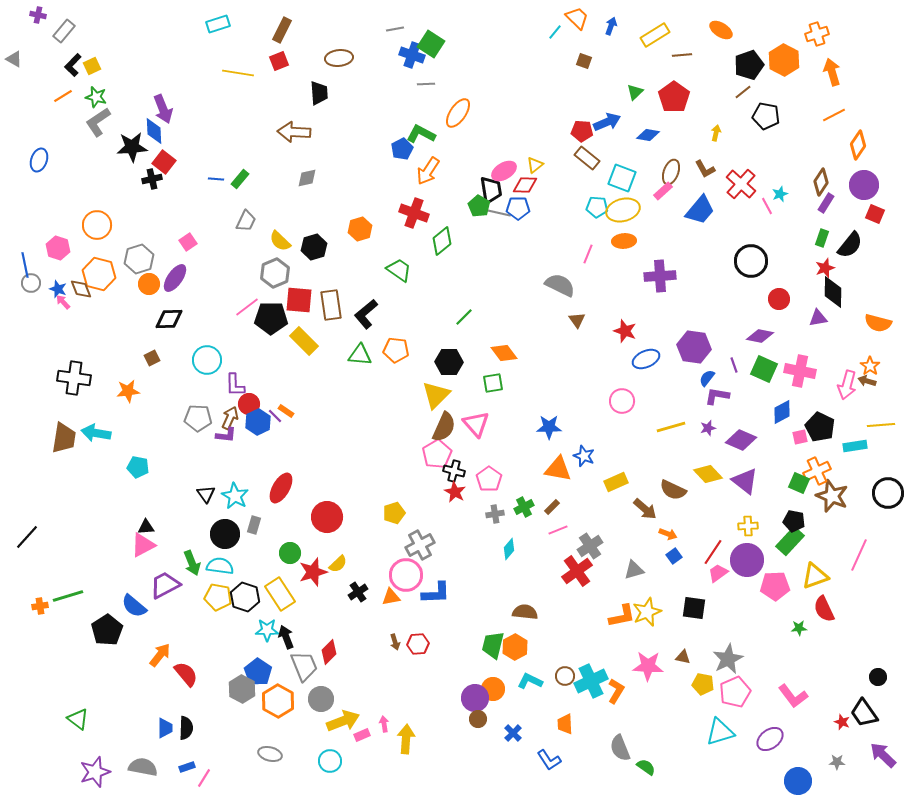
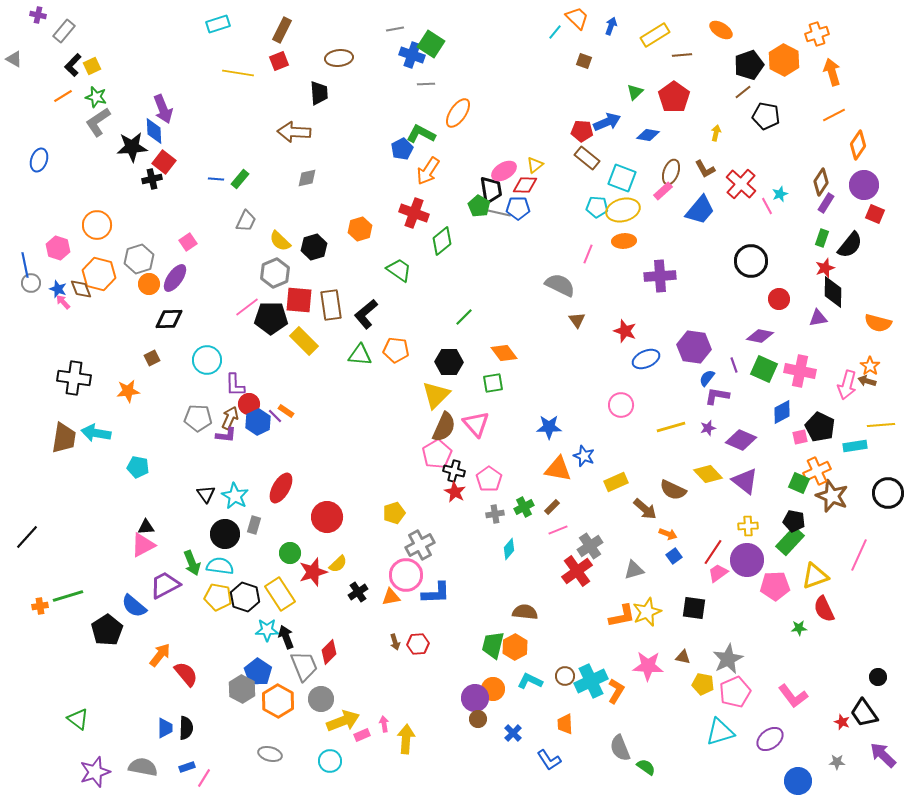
pink circle at (622, 401): moved 1 px left, 4 px down
